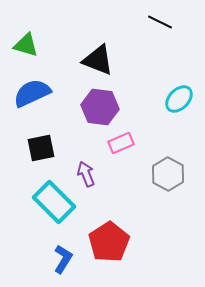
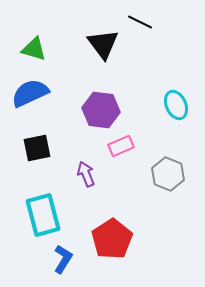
black line: moved 20 px left
green triangle: moved 8 px right, 4 px down
black triangle: moved 5 px right, 16 px up; rotated 32 degrees clockwise
blue semicircle: moved 2 px left
cyan ellipse: moved 3 px left, 6 px down; rotated 68 degrees counterclockwise
purple hexagon: moved 1 px right, 3 px down
pink rectangle: moved 3 px down
black square: moved 4 px left
gray hexagon: rotated 8 degrees counterclockwise
cyan rectangle: moved 11 px left, 13 px down; rotated 30 degrees clockwise
red pentagon: moved 3 px right, 3 px up
